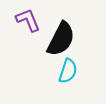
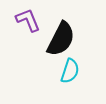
cyan semicircle: moved 2 px right
